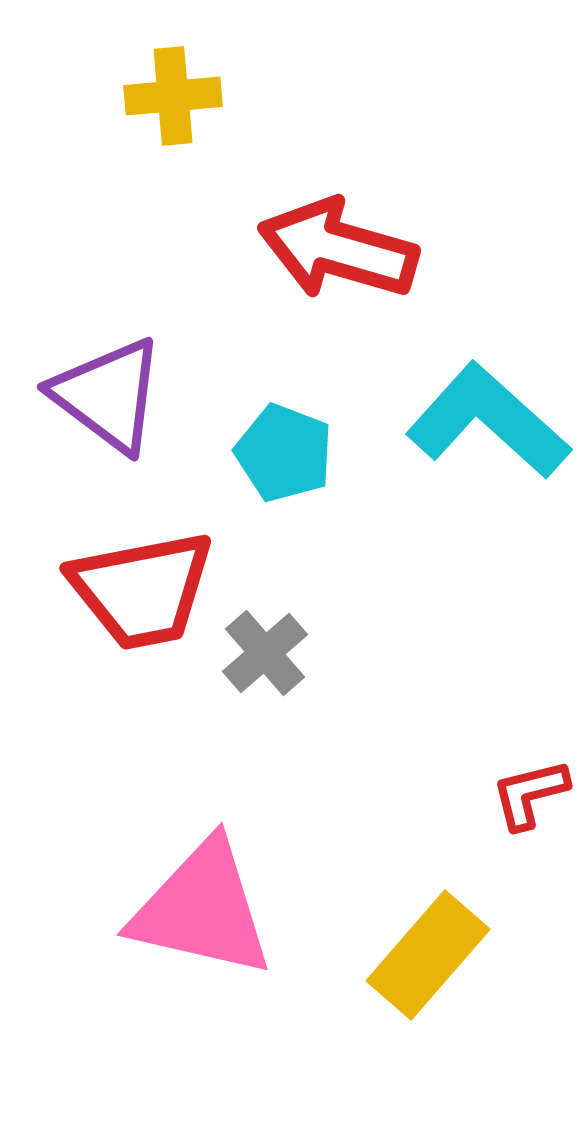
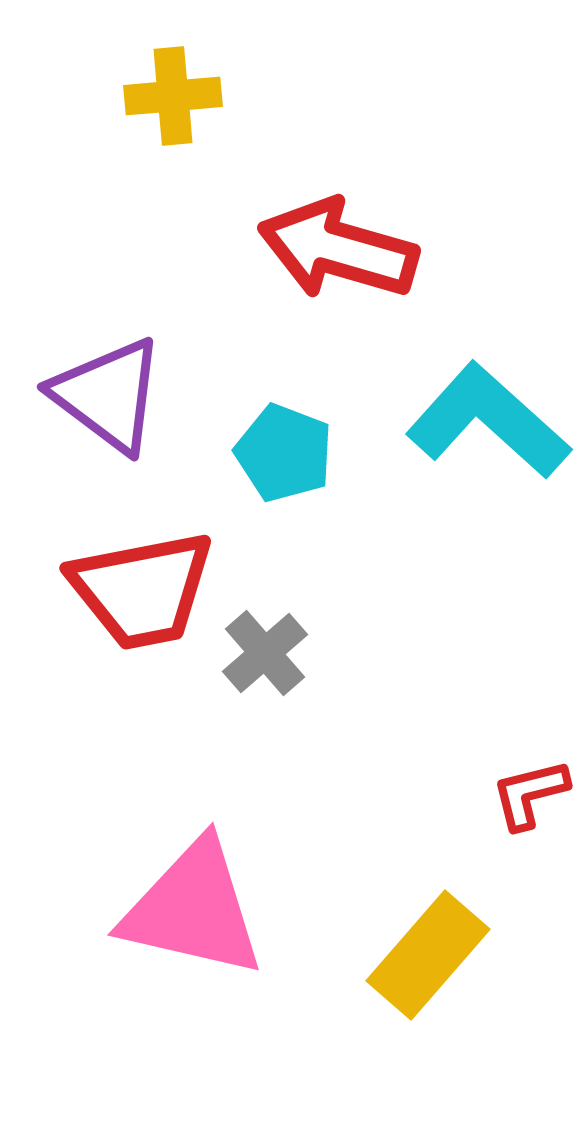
pink triangle: moved 9 px left
